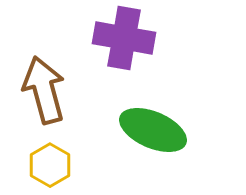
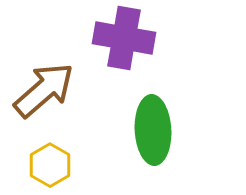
brown arrow: rotated 64 degrees clockwise
green ellipse: rotated 64 degrees clockwise
